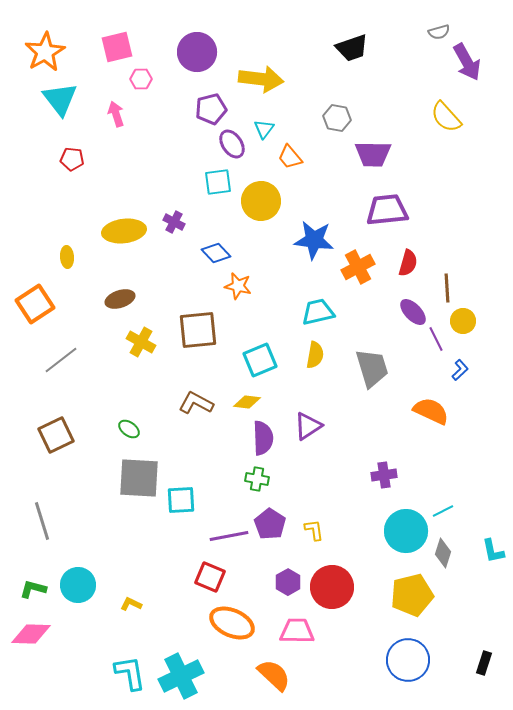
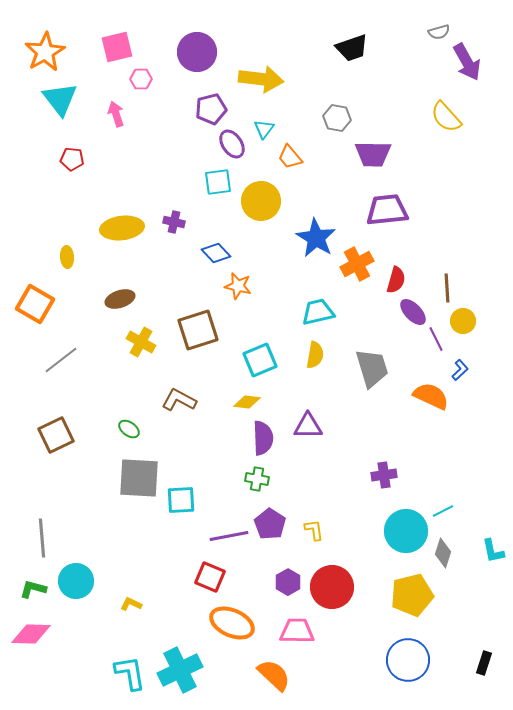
purple cross at (174, 222): rotated 15 degrees counterclockwise
yellow ellipse at (124, 231): moved 2 px left, 3 px up
blue star at (314, 240): moved 2 px right, 2 px up; rotated 24 degrees clockwise
red semicircle at (408, 263): moved 12 px left, 17 px down
orange cross at (358, 267): moved 1 px left, 3 px up
orange square at (35, 304): rotated 27 degrees counterclockwise
brown square at (198, 330): rotated 12 degrees counterclockwise
brown L-shape at (196, 403): moved 17 px left, 3 px up
orange semicircle at (431, 411): moved 15 px up
purple triangle at (308, 426): rotated 32 degrees clockwise
gray line at (42, 521): moved 17 px down; rotated 12 degrees clockwise
cyan circle at (78, 585): moved 2 px left, 4 px up
cyan cross at (181, 676): moved 1 px left, 6 px up
